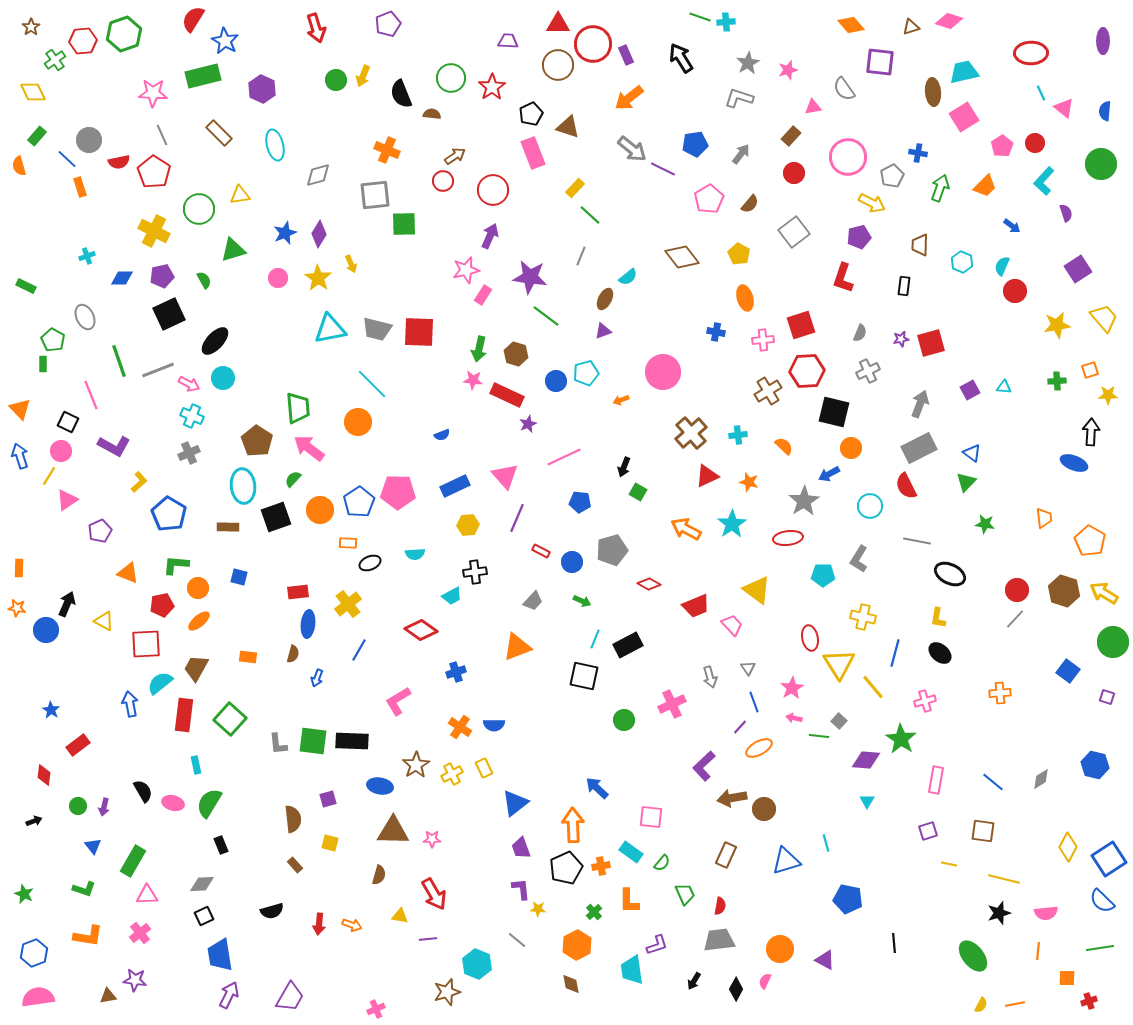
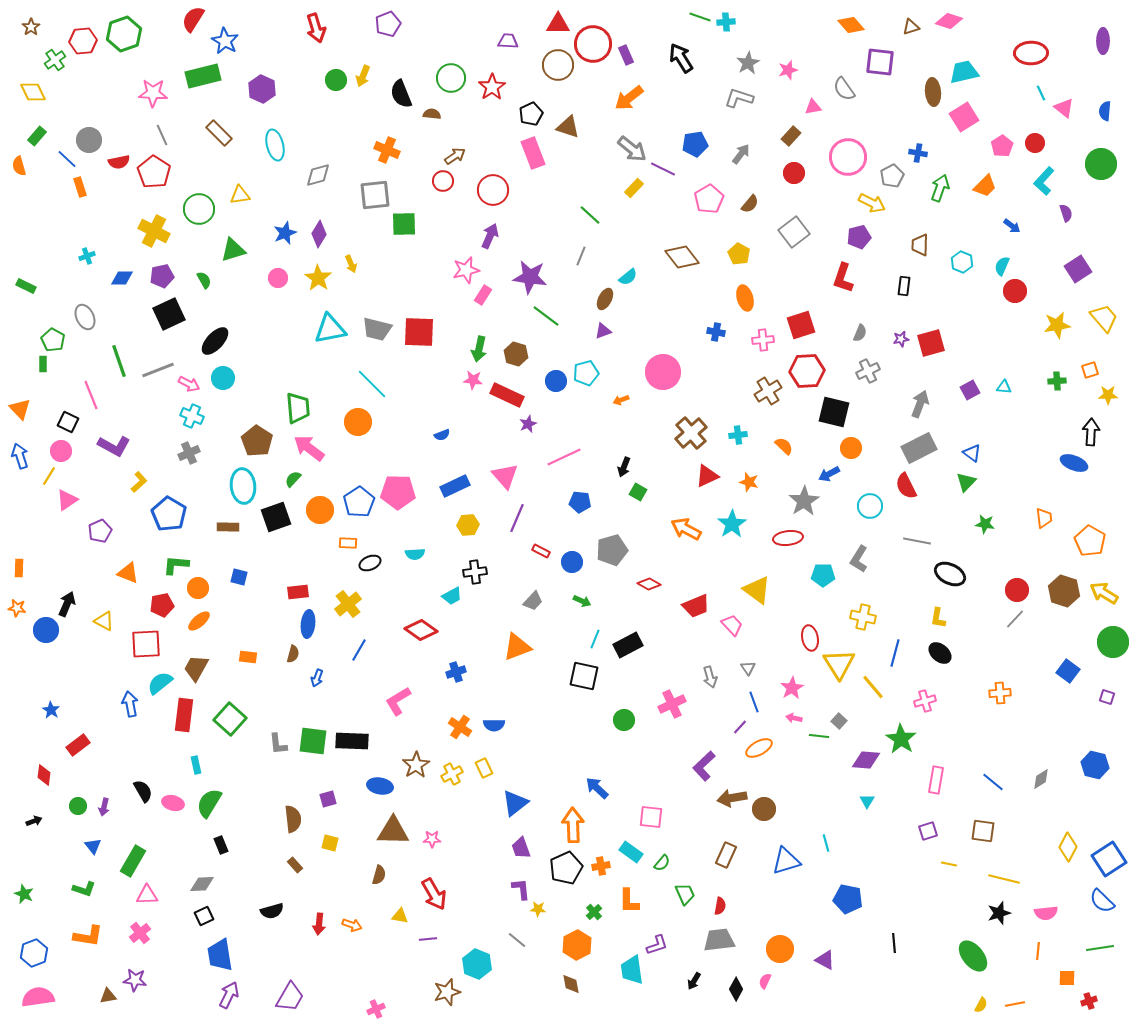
yellow rectangle at (575, 188): moved 59 px right
